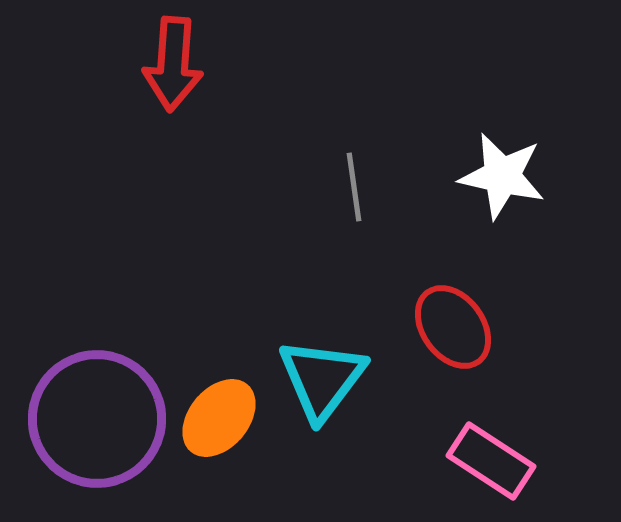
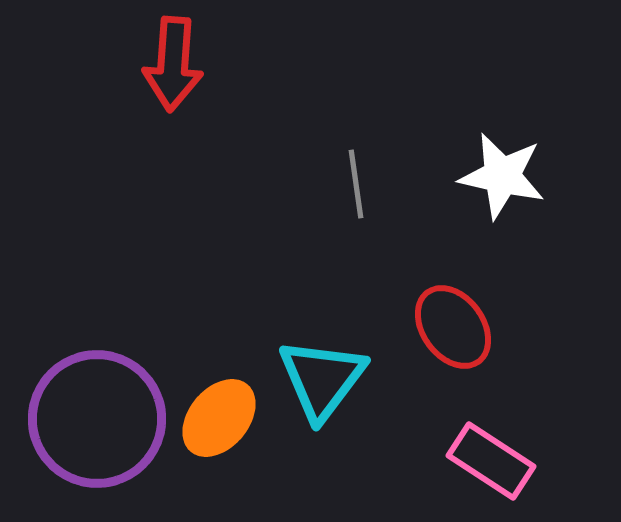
gray line: moved 2 px right, 3 px up
